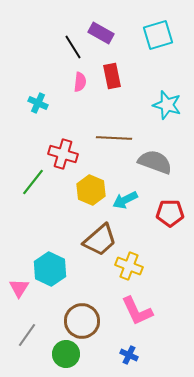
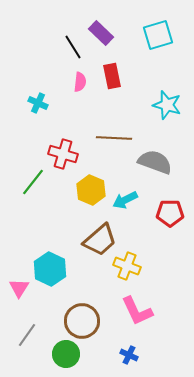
purple rectangle: rotated 15 degrees clockwise
yellow cross: moved 2 px left
